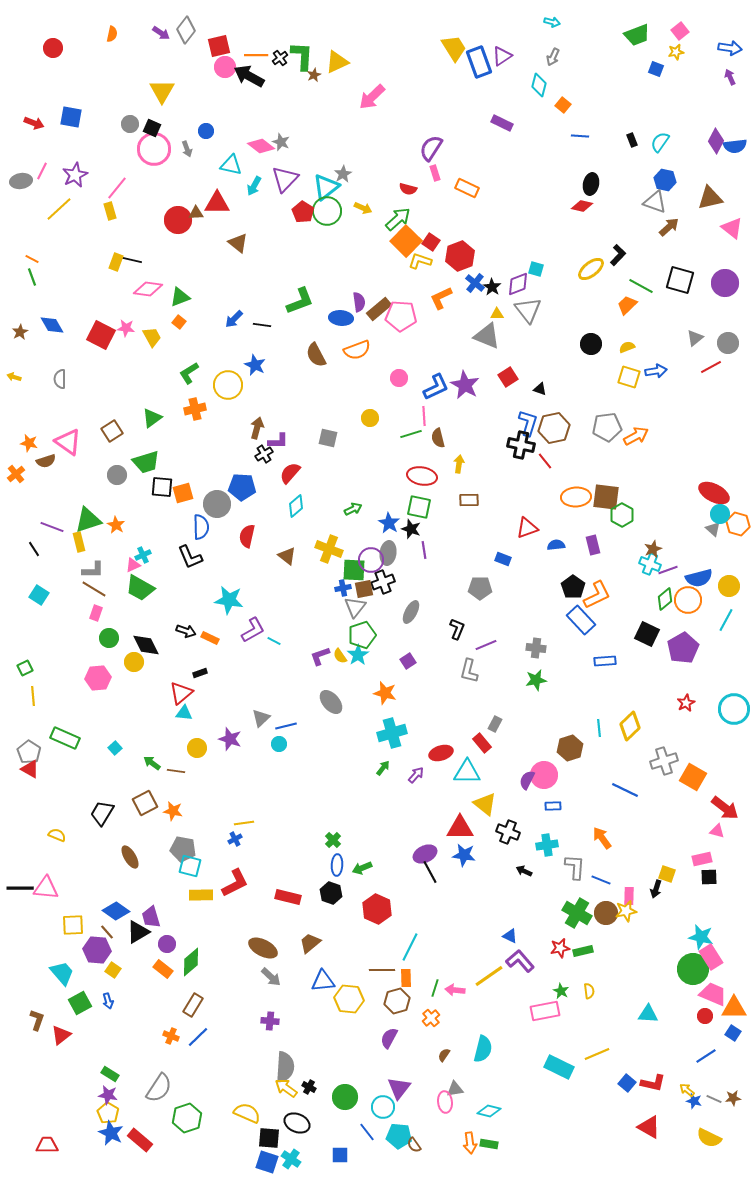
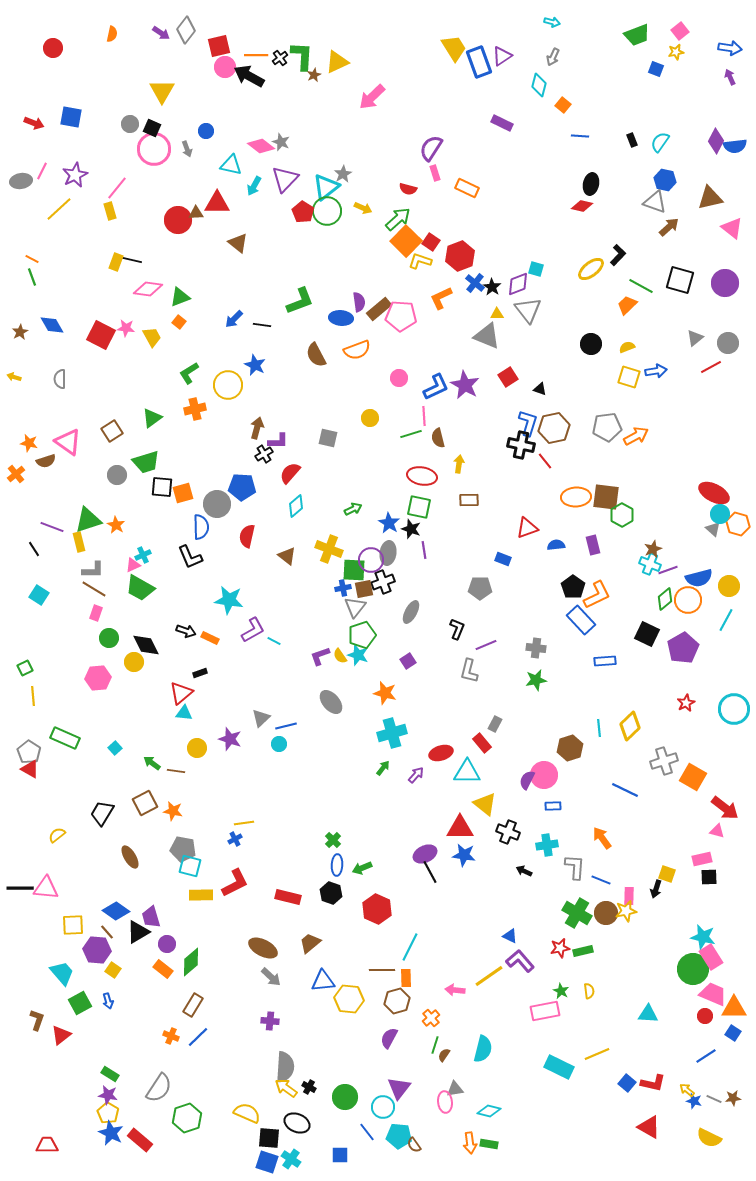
cyan star at (358, 655): rotated 20 degrees counterclockwise
yellow semicircle at (57, 835): rotated 60 degrees counterclockwise
cyan star at (701, 937): moved 2 px right
green line at (435, 988): moved 57 px down
